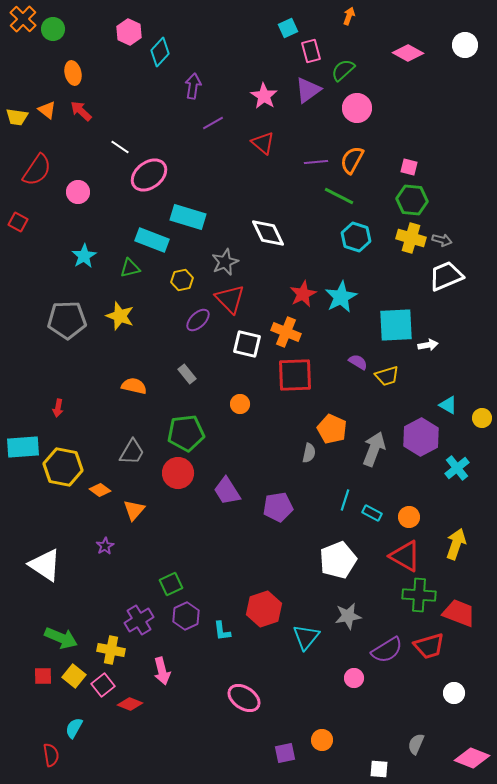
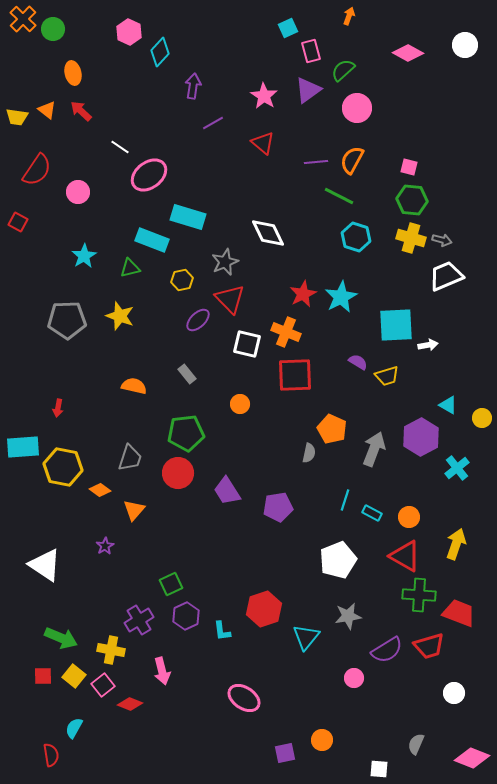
gray trapezoid at (132, 452): moved 2 px left, 6 px down; rotated 12 degrees counterclockwise
